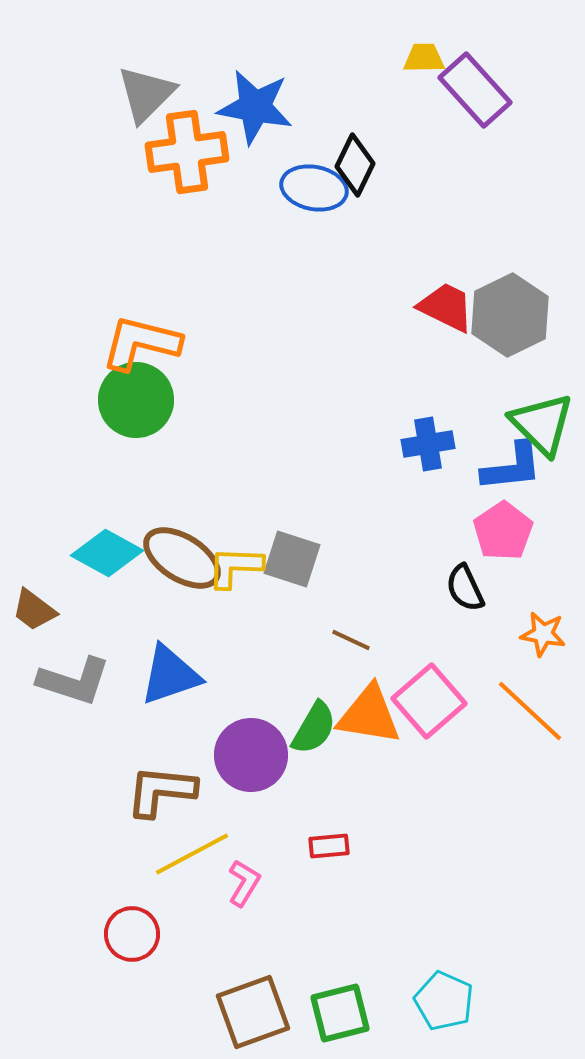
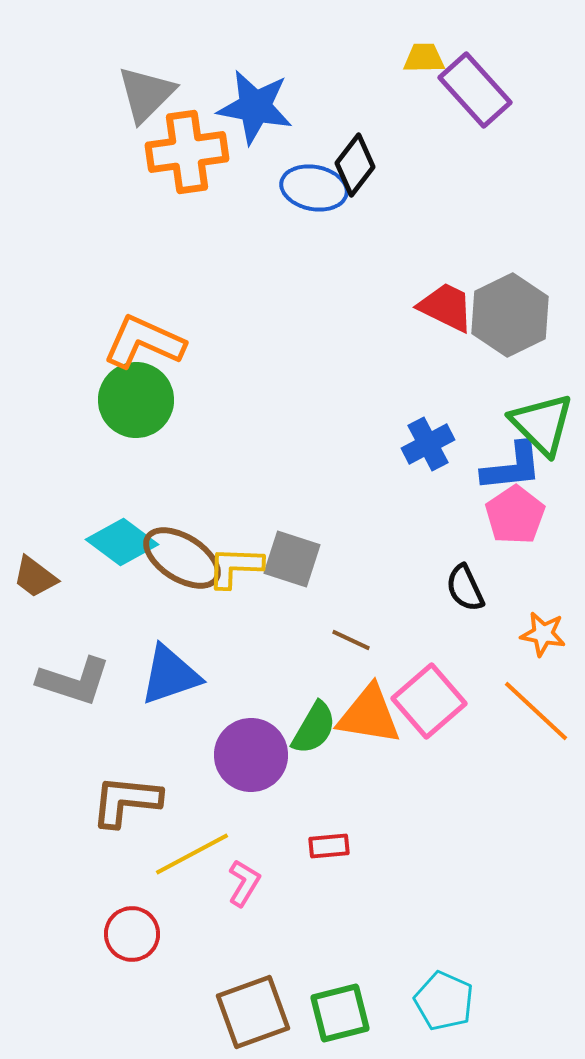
black diamond: rotated 12 degrees clockwise
orange L-shape: moved 3 px right, 1 px up; rotated 10 degrees clockwise
blue cross: rotated 18 degrees counterclockwise
pink pentagon: moved 12 px right, 16 px up
cyan diamond: moved 15 px right, 11 px up; rotated 8 degrees clockwise
brown trapezoid: moved 1 px right, 33 px up
orange line: moved 6 px right
brown L-shape: moved 35 px left, 10 px down
